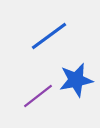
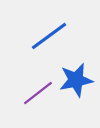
purple line: moved 3 px up
